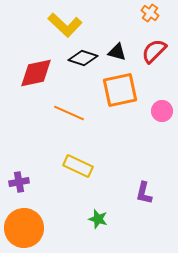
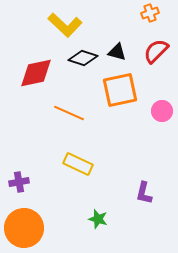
orange cross: rotated 36 degrees clockwise
red semicircle: moved 2 px right
yellow rectangle: moved 2 px up
